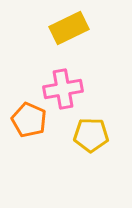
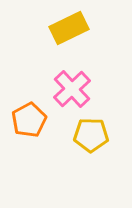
pink cross: moved 9 px right; rotated 33 degrees counterclockwise
orange pentagon: rotated 20 degrees clockwise
